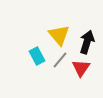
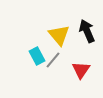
black arrow: moved 11 px up; rotated 40 degrees counterclockwise
gray line: moved 7 px left
red triangle: moved 2 px down
